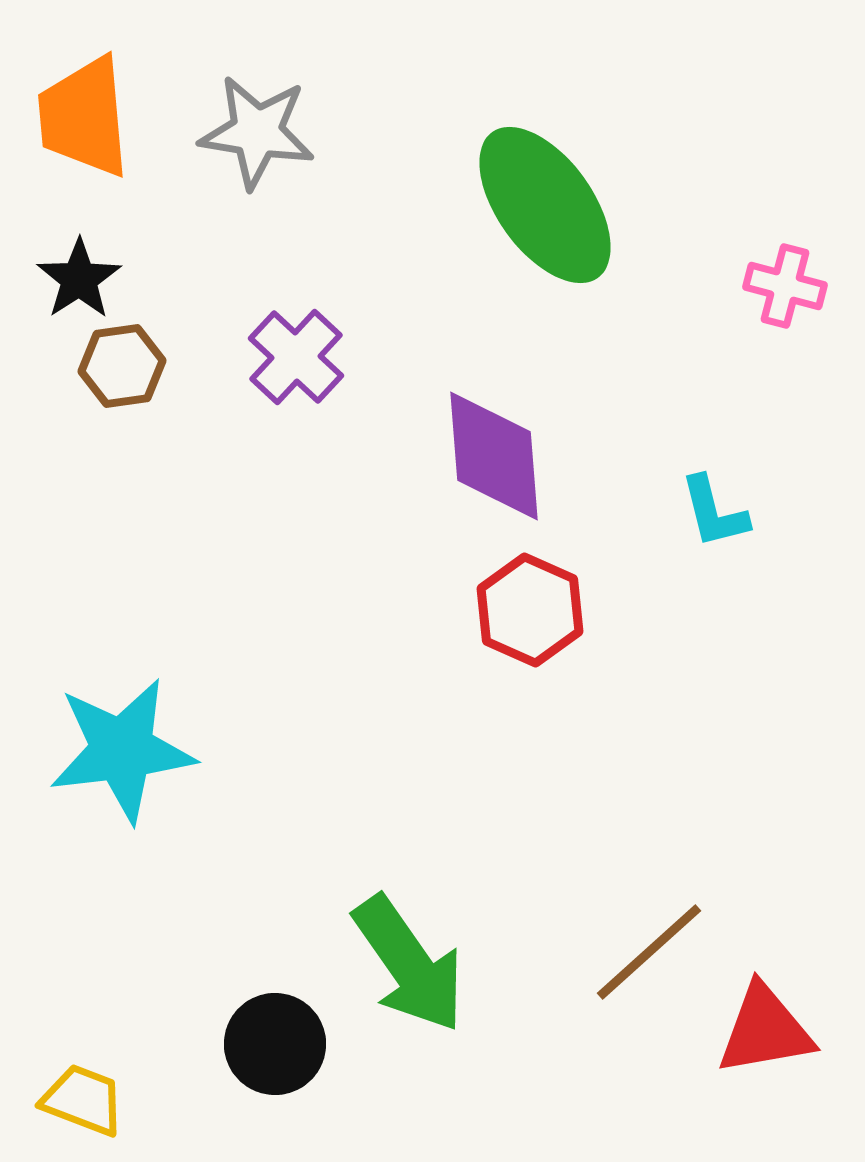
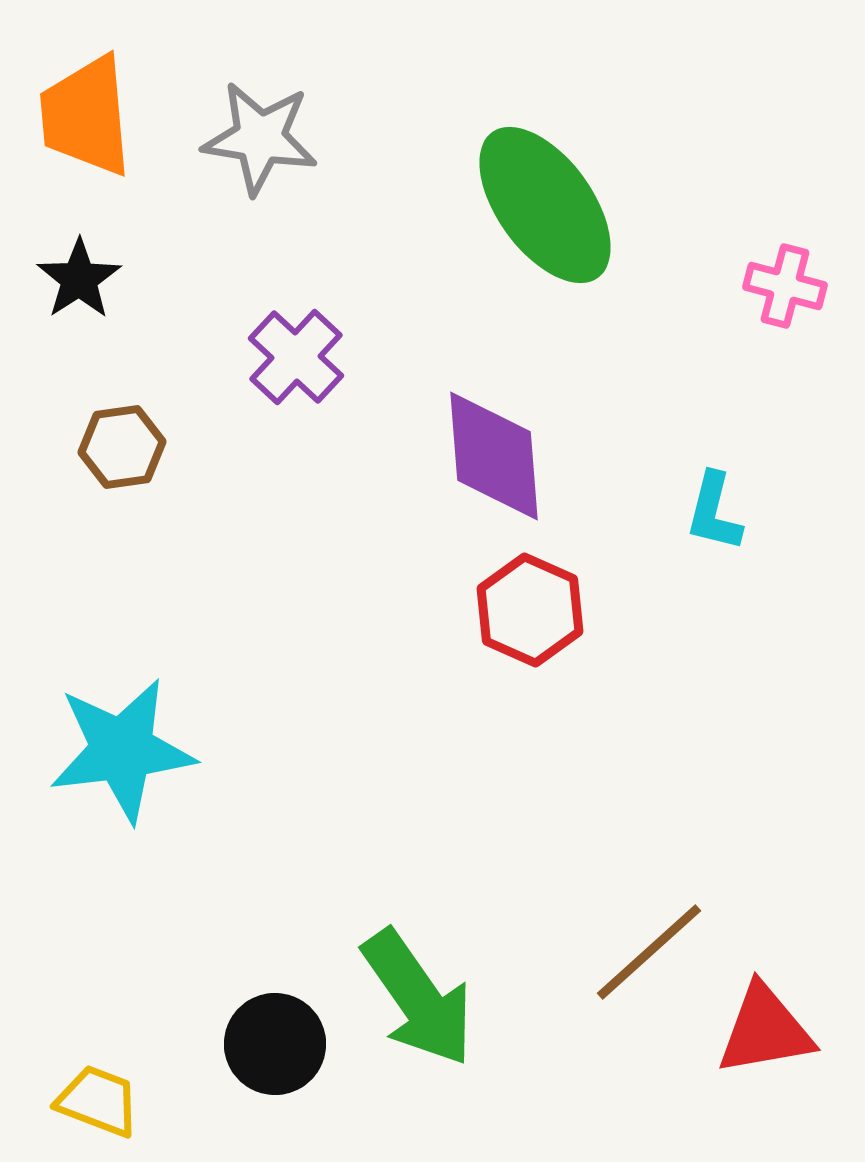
orange trapezoid: moved 2 px right, 1 px up
gray star: moved 3 px right, 6 px down
brown hexagon: moved 81 px down
cyan L-shape: rotated 28 degrees clockwise
green arrow: moved 9 px right, 34 px down
yellow trapezoid: moved 15 px right, 1 px down
